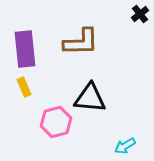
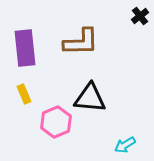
black cross: moved 2 px down
purple rectangle: moved 1 px up
yellow rectangle: moved 7 px down
pink hexagon: rotated 8 degrees counterclockwise
cyan arrow: moved 1 px up
